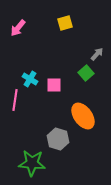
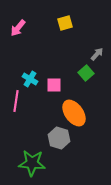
pink line: moved 1 px right, 1 px down
orange ellipse: moved 9 px left, 3 px up
gray hexagon: moved 1 px right, 1 px up
